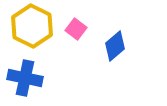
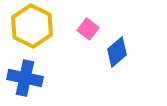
pink square: moved 12 px right
blue diamond: moved 2 px right, 6 px down
